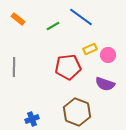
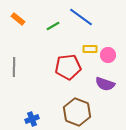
yellow rectangle: rotated 24 degrees clockwise
